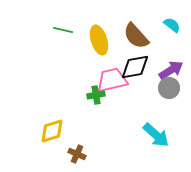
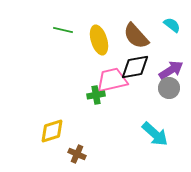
cyan arrow: moved 1 px left, 1 px up
